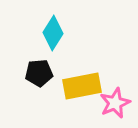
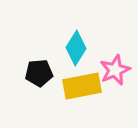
cyan diamond: moved 23 px right, 15 px down
pink star: moved 33 px up
